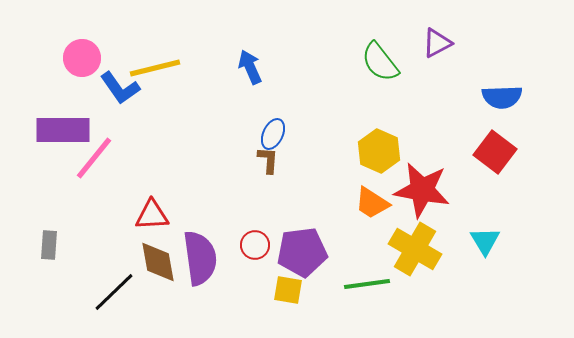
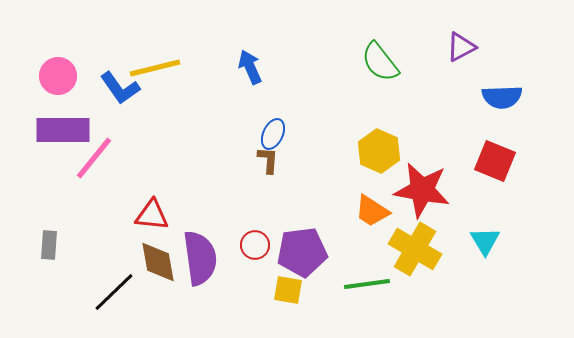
purple triangle: moved 24 px right, 4 px down
pink circle: moved 24 px left, 18 px down
red square: moved 9 px down; rotated 15 degrees counterclockwise
orange trapezoid: moved 8 px down
red triangle: rotated 9 degrees clockwise
